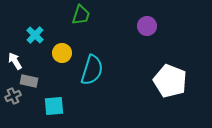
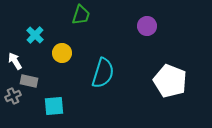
cyan semicircle: moved 11 px right, 3 px down
